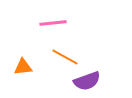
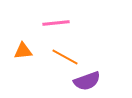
pink line: moved 3 px right
orange triangle: moved 16 px up
